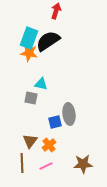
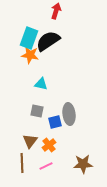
orange star: moved 1 px right, 2 px down
gray square: moved 6 px right, 13 px down
